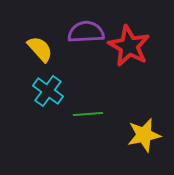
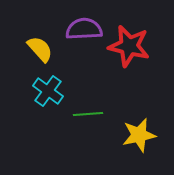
purple semicircle: moved 2 px left, 3 px up
red star: rotated 15 degrees counterclockwise
yellow star: moved 5 px left
